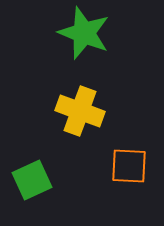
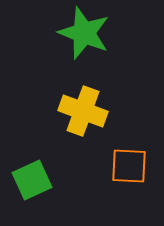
yellow cross: moved 3 px right
